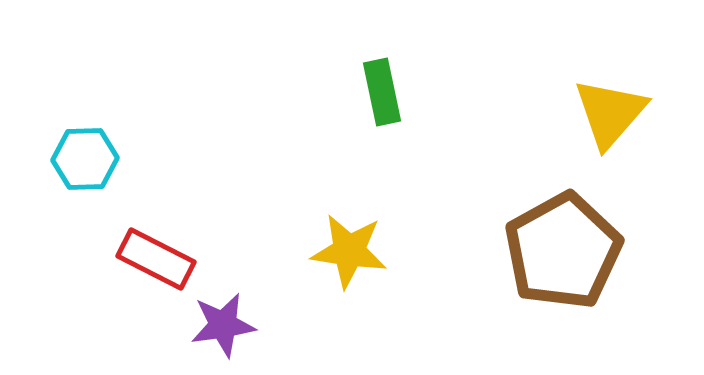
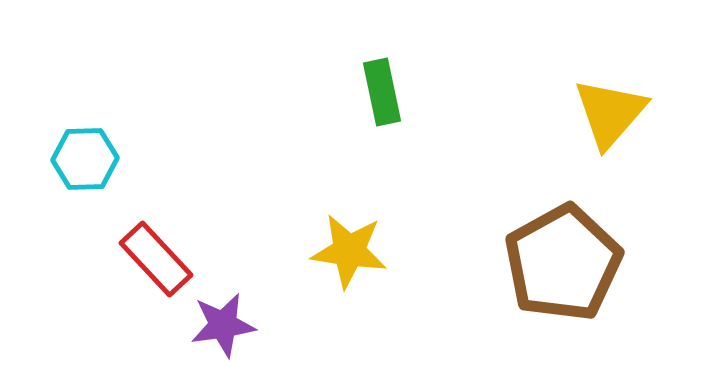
brown pentagon: moved 12 px down
red rectangle: rotated 20 degrees clockwise
